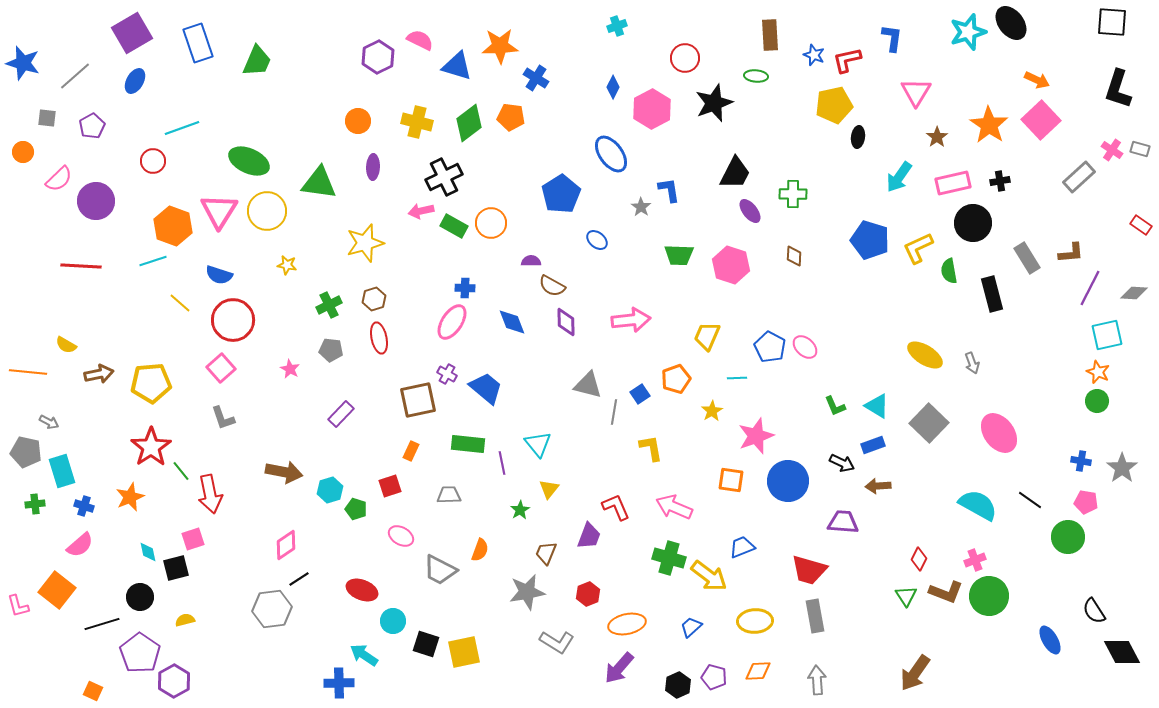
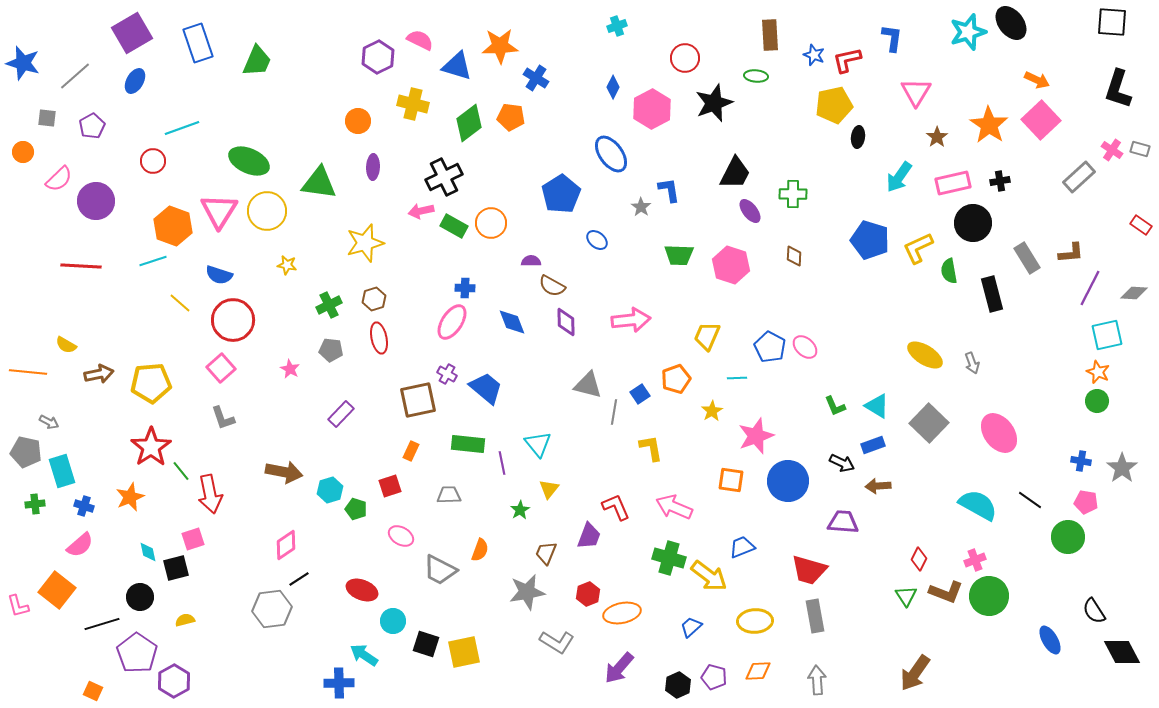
yellow cross at (417, 122): moved 4 px left, 18 px up
orange ellipse at (627, 624): moved 5 px left, 11 px up
purple pentagon at (140, 653): moved 3 px left
